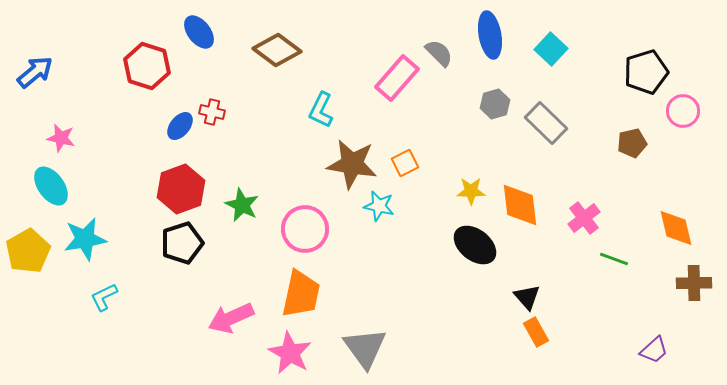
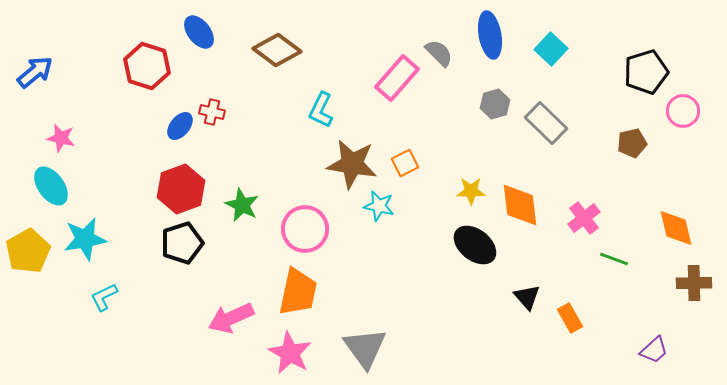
orange trapezoid at (301, 294): moved 3 px left, 2 px up
orange rectangle at (536, 332): moved 34 px right, 14 px up
